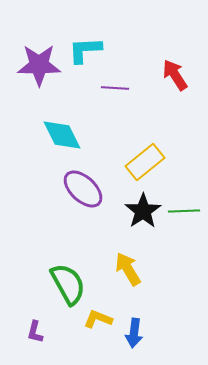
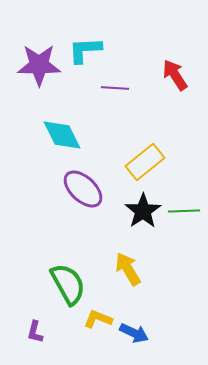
blue arrow: rotated 72 degrees counterclockwise
